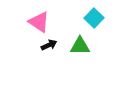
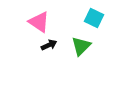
cyan square: rotated 18 degrees counterclockwise
green triangle: moved 1 px right; rotated 45 degrees counterclockwise
